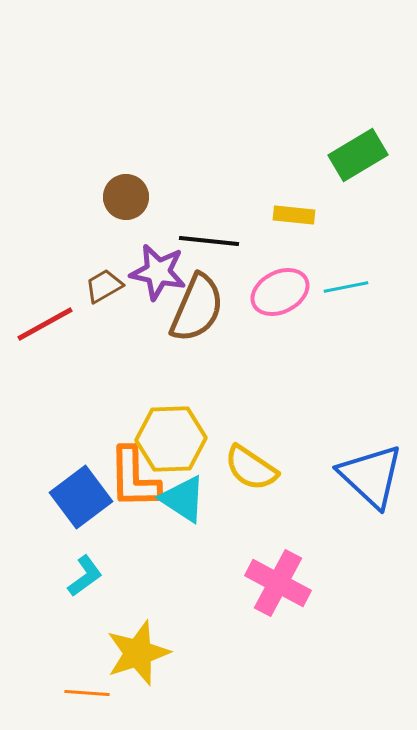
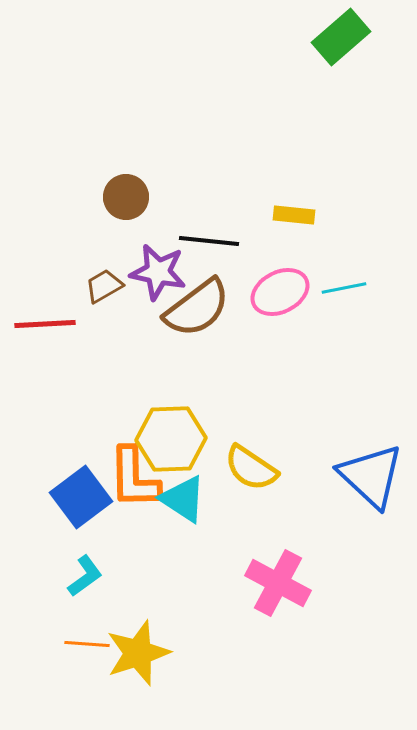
green rectangle: moved 17 px left, 118 px up; rotated 10 degrees counterclockwise
cyan line: moved 2 px left, 1 px down
brown semicircle: rotated 30 degrees clockwise
red line: rotated 26 degrees clockwise
orange line: moved 49 px up
